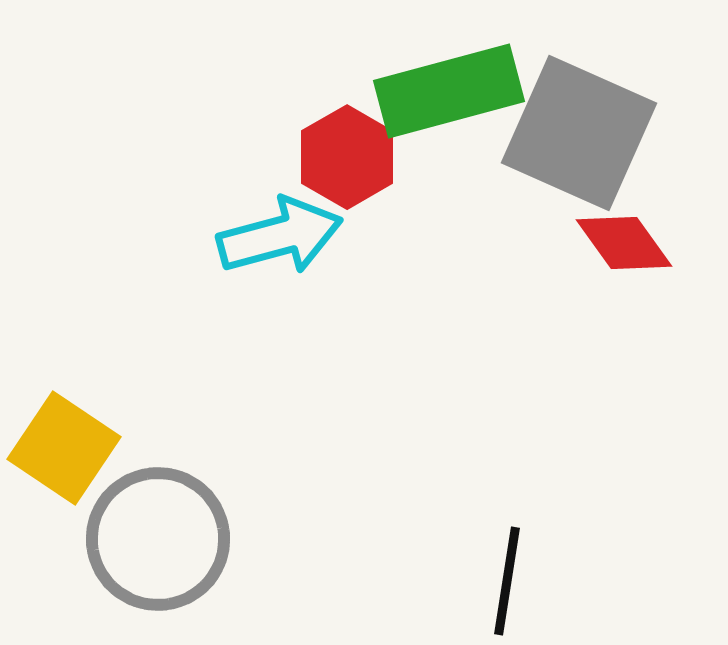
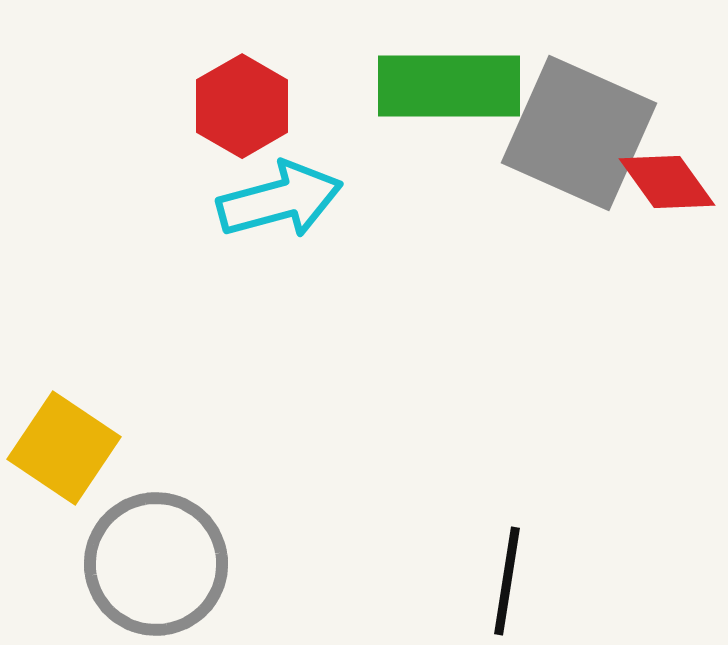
green rectangle: moved 5 px up; rotated 15 degrees clockwise
red hexagon: moved 105 px left, 51 px up
cyan arrow: moved 36 px up
red diamond: moved 43 px right, 61 px up
gray circle: moved 2 px left, 25 px down
